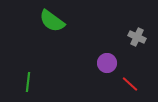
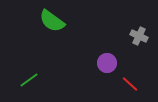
gray cross: moved 2 px right, 1 px up
green line: moved 1 px right, 2 px up; rotated 48 degrees clockwise
